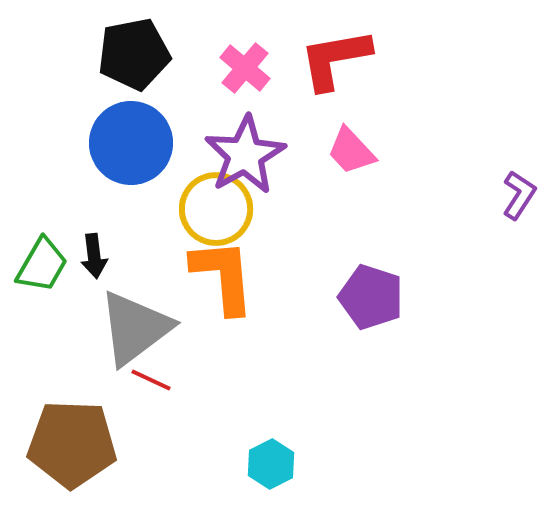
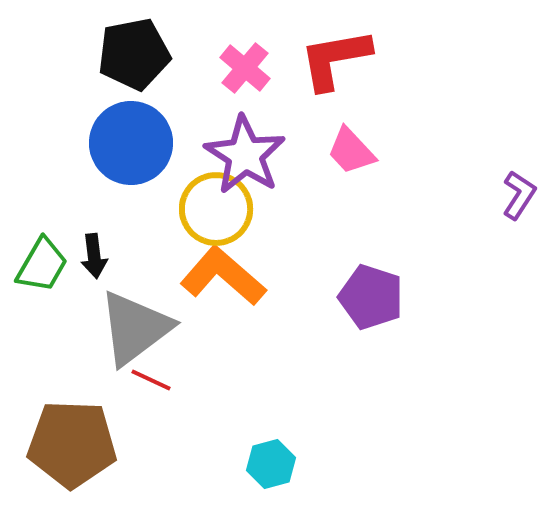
purple star: rotated 10 degrees counterclockwise
orange L-shape: rotated 44 degrees counterclockwise
cyan hexagon: rotated 12 degrees clockwise
